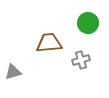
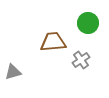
brown trapezoid: moved 4 px right, 1 px up
gray cross: rotated 18 degrees counterclockwise
